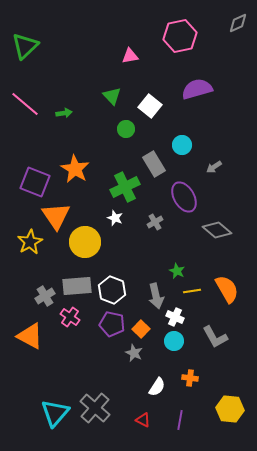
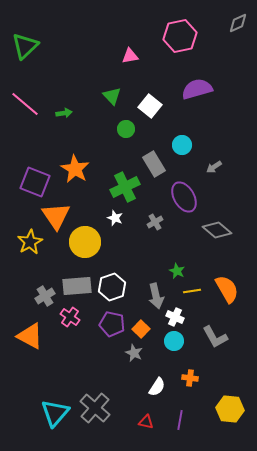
white hexagon at (112, 290): moved 3 px up; rotated 20 degrees clockwise
red triangle at (143, 420): moved 3 px right, 2 px down; rotated 14 degrees counterclockwise
